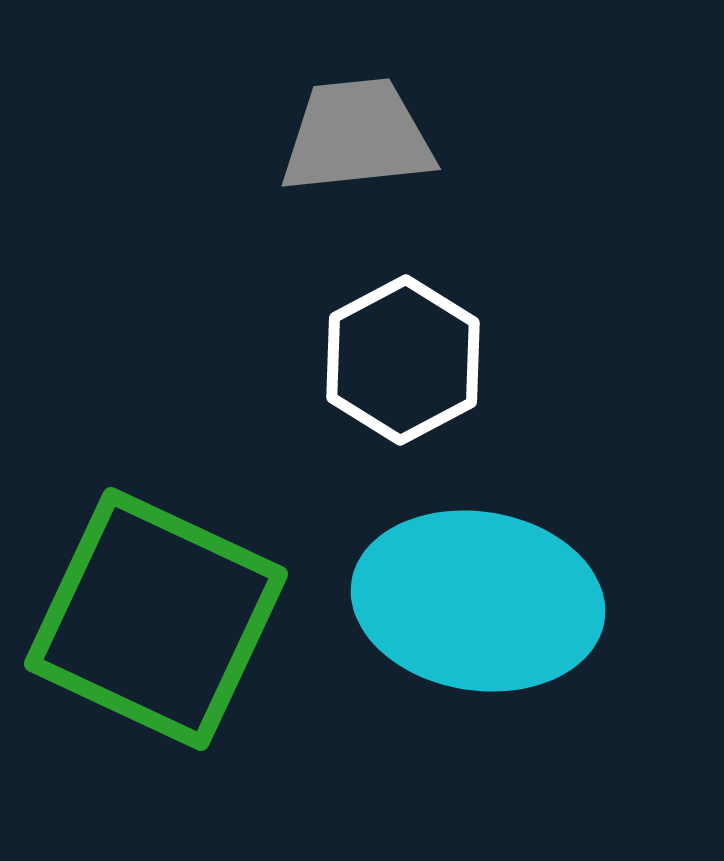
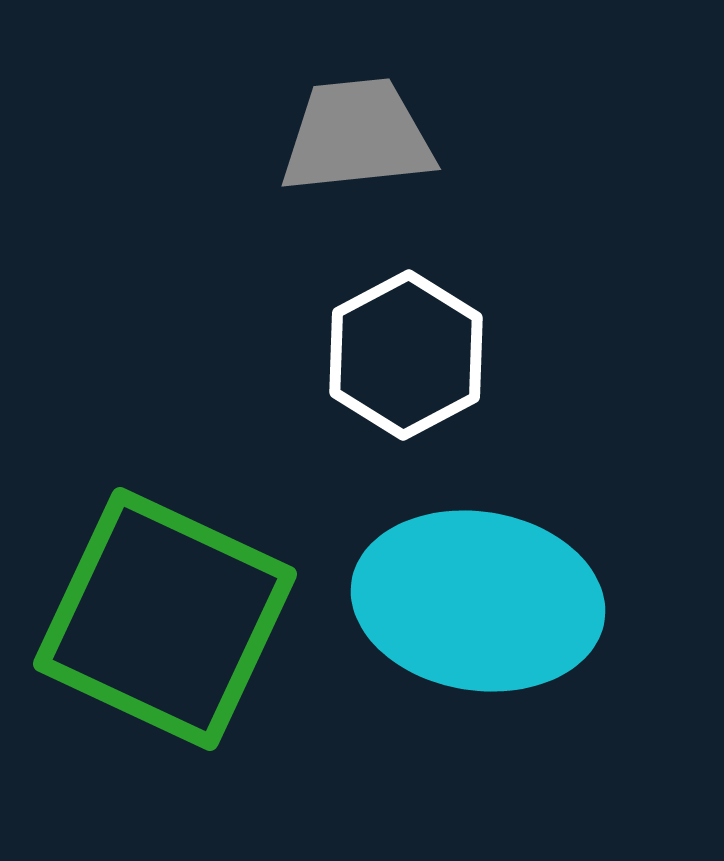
white hexagon: moved 3 px right, 5 px up
green square: moved 9 px right
